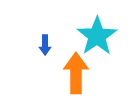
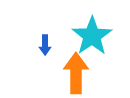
cyan star: moved 5 px left
